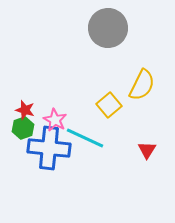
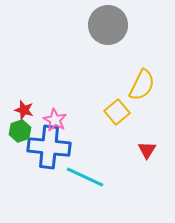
gray circle: moved 3 px up
yellow square: moved 8 px right, 7 px down
red star: moved 1 px left
green hexagon: moved 3 px left, 3 px down
cyan line: moved 39 px down
blue cross: moved 1 px up
